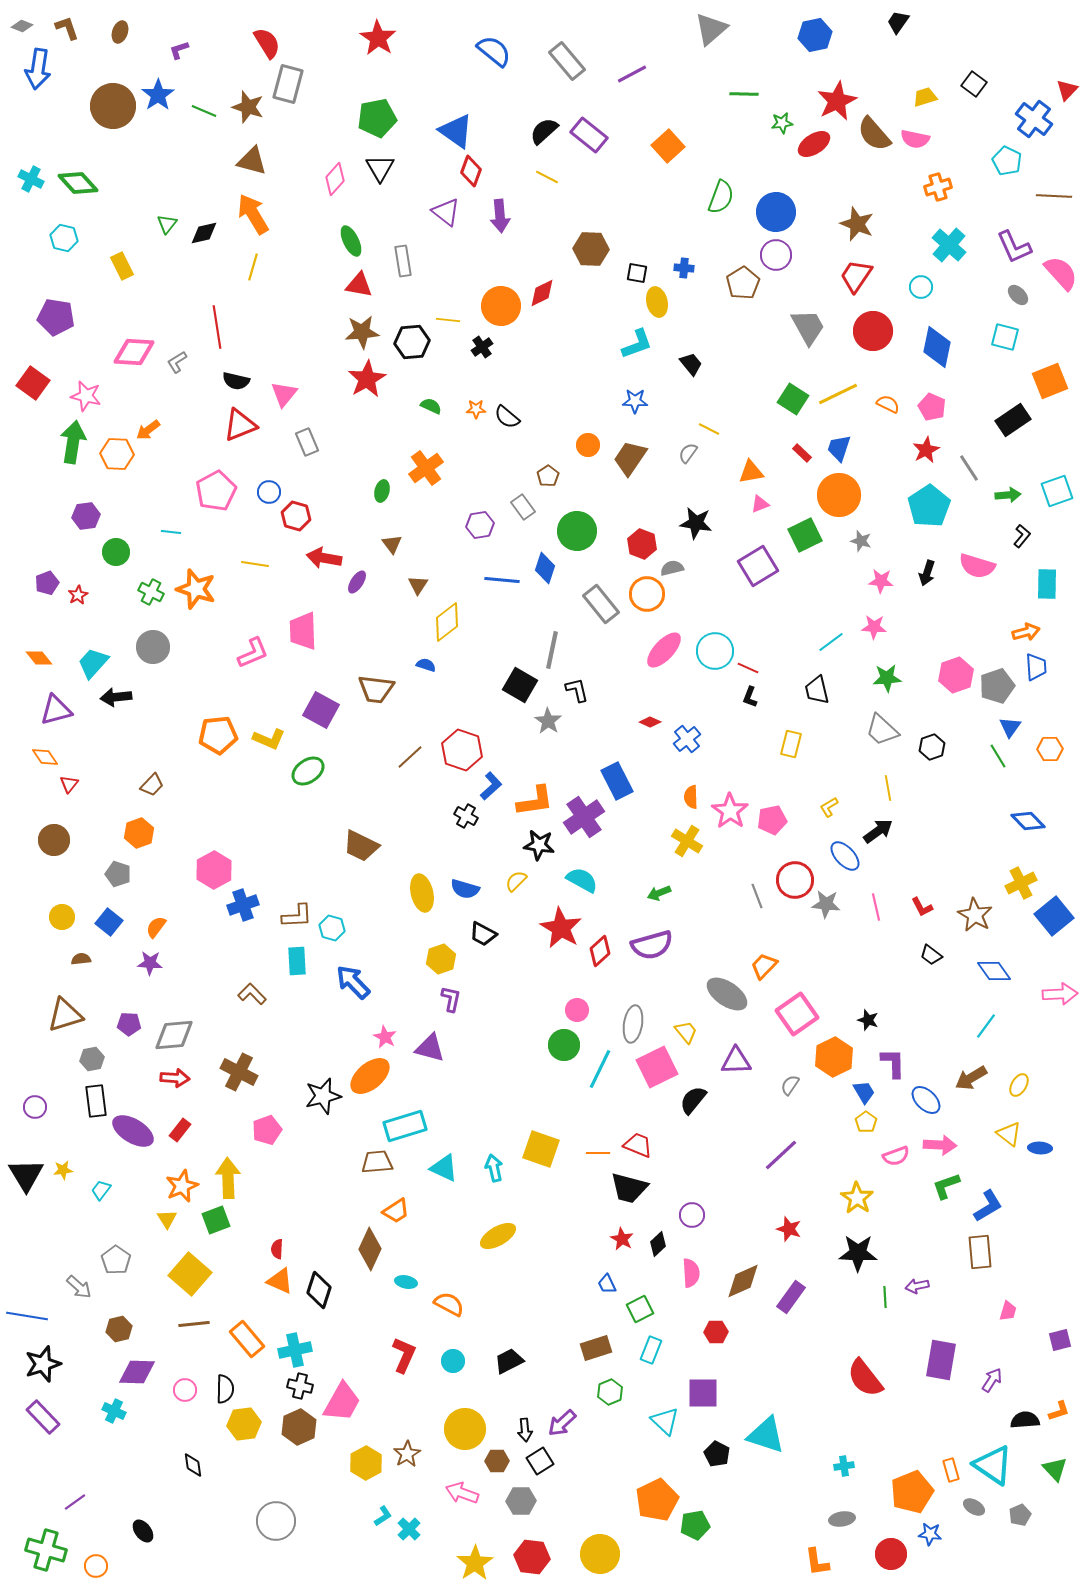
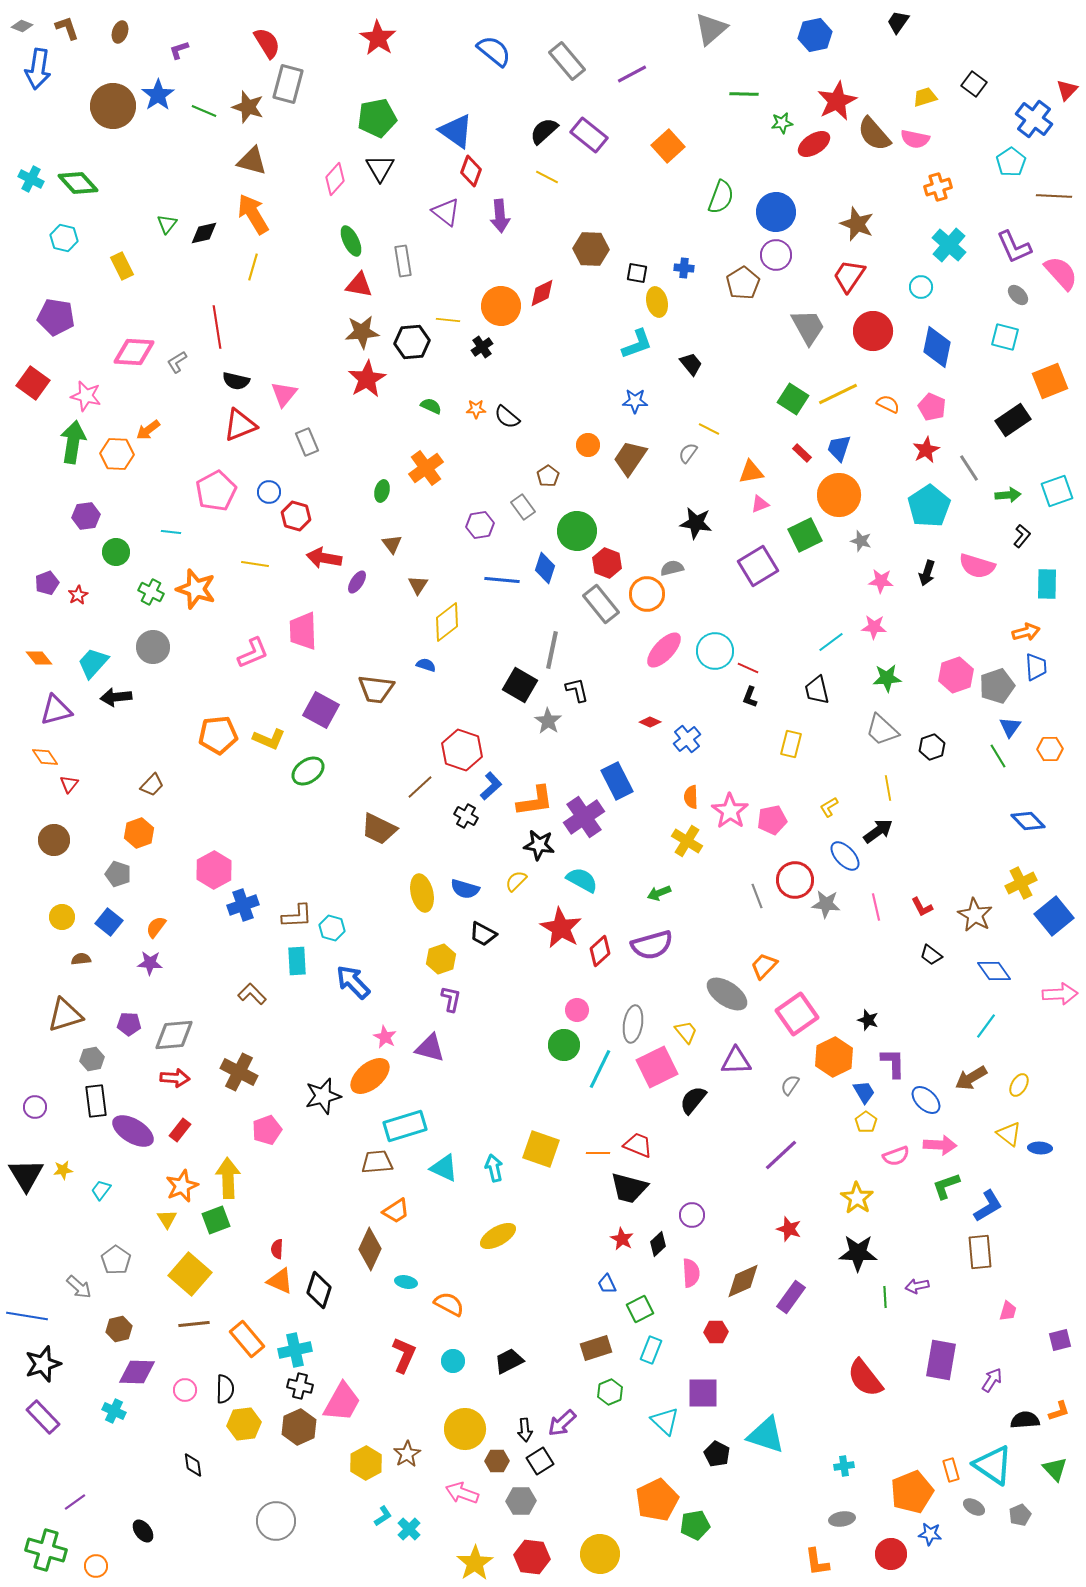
cyan pentagon at (1007, 161): moved 4 px right, 1 px down; rotated 12 degrees clockwise
red trapezoid at (856, 276): moved 7 px left
red hexagon at (642, 544): moved 35 px left, 19 px down
brown line at (410, 757): moved 10 px right, 30 px down
brown trapezoid at (361, 846): moved 18 px right, 17 px up
